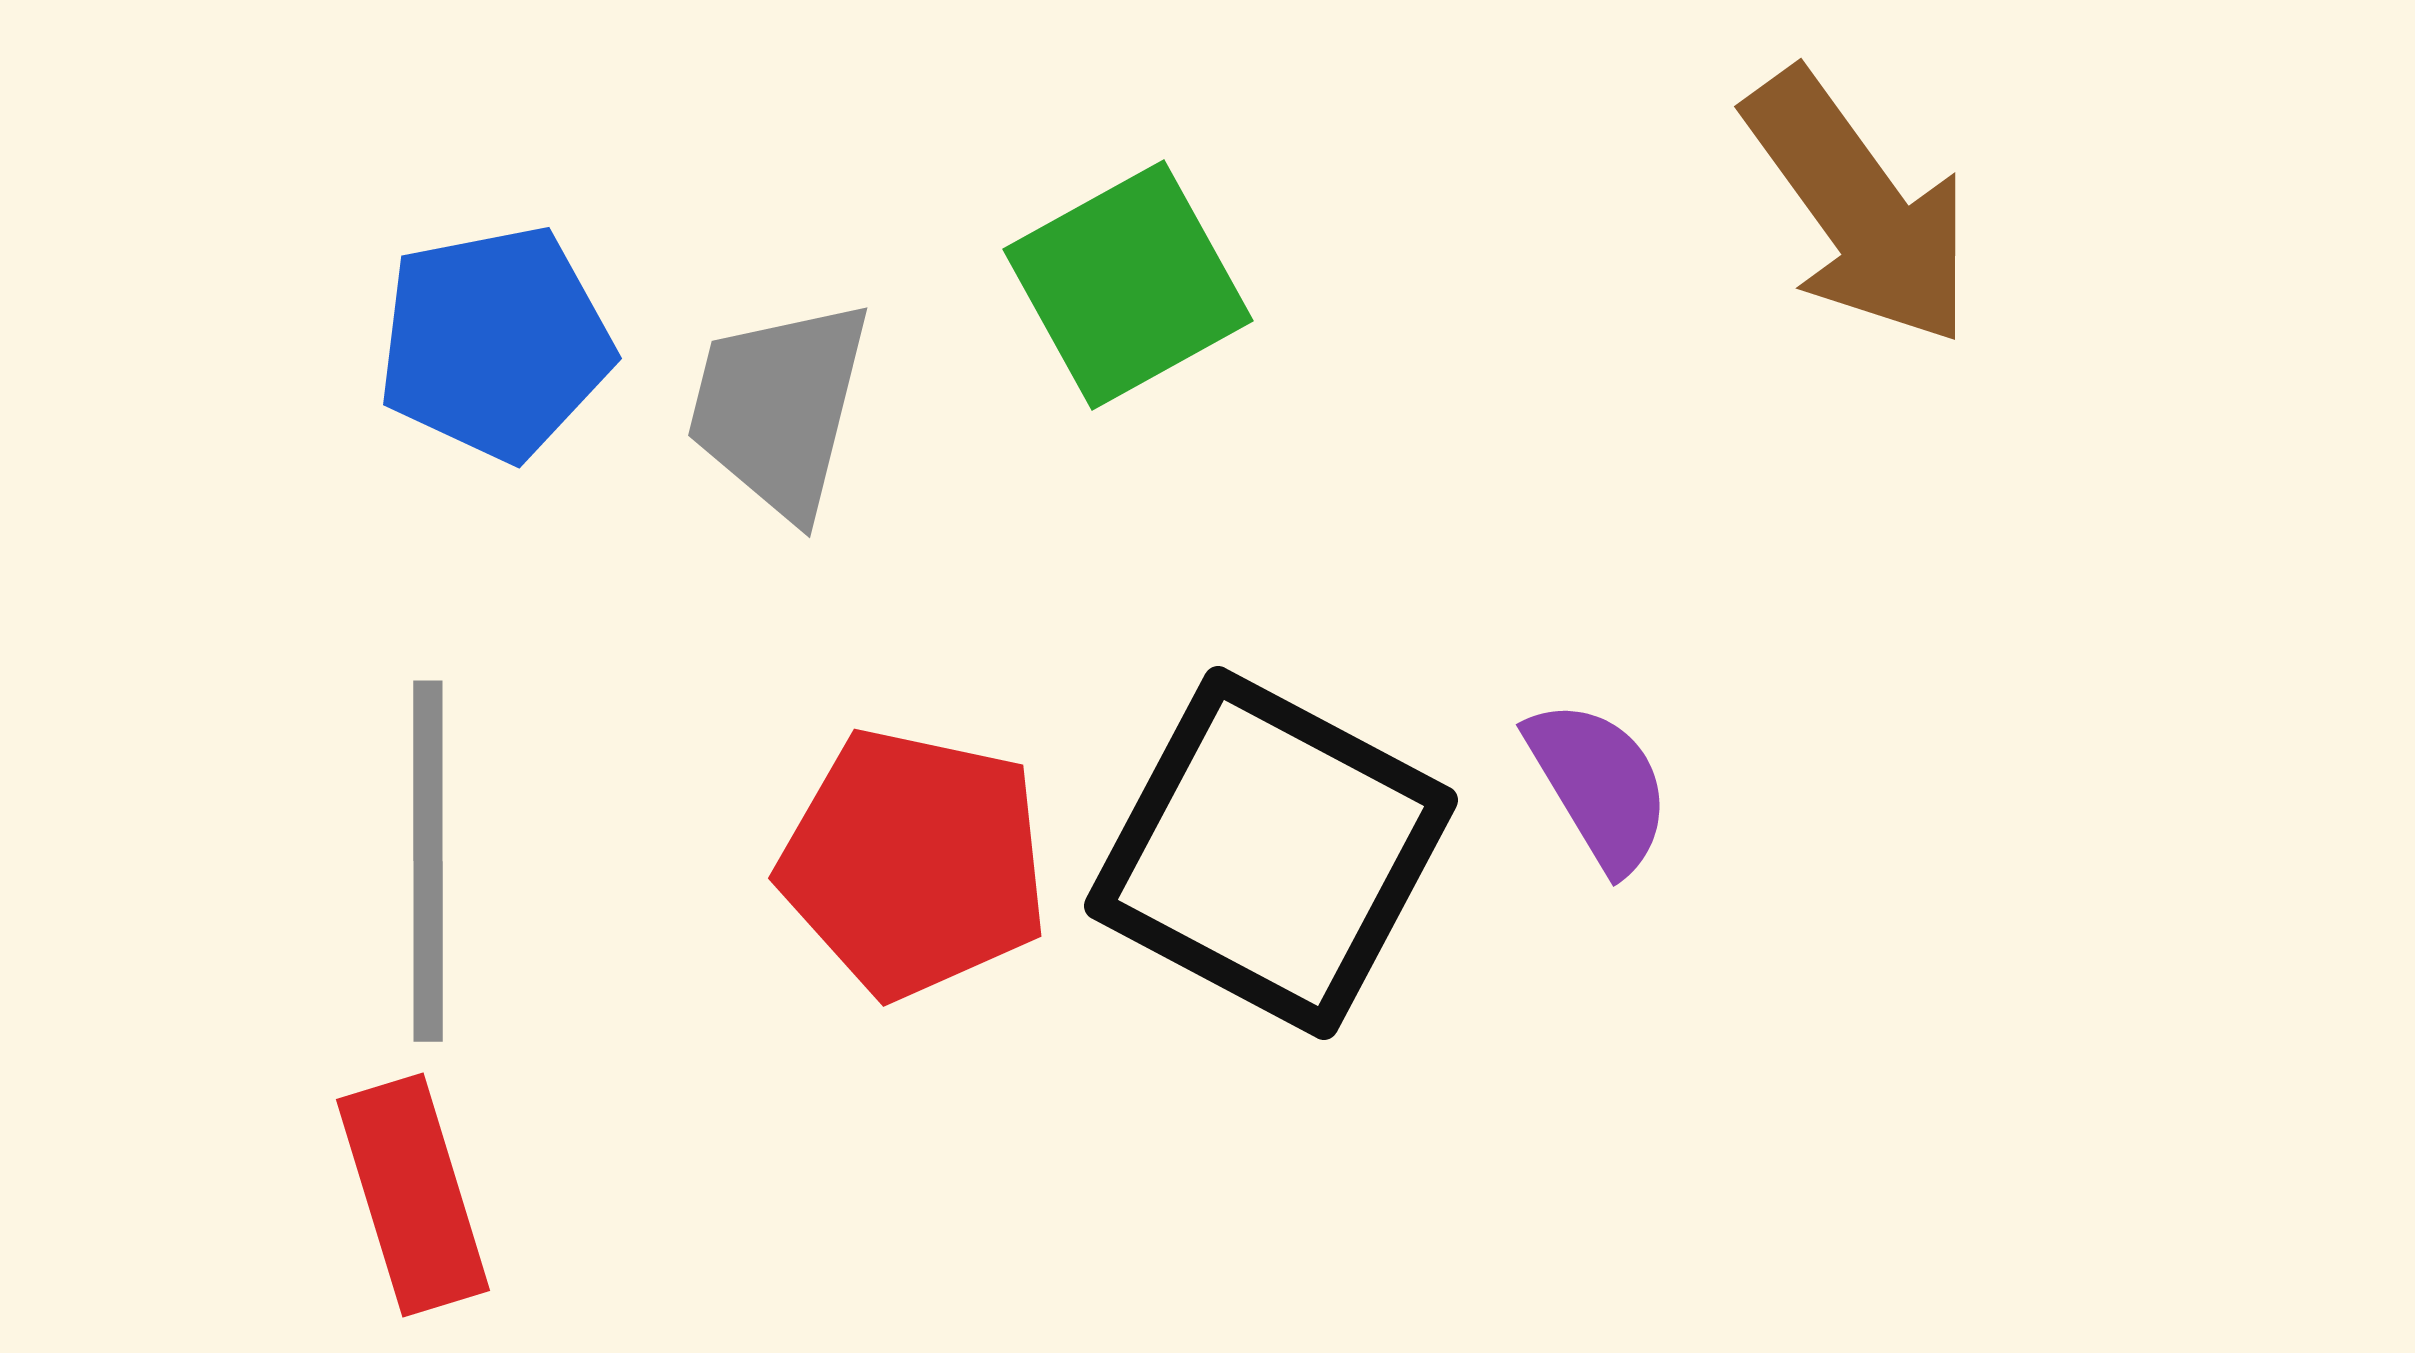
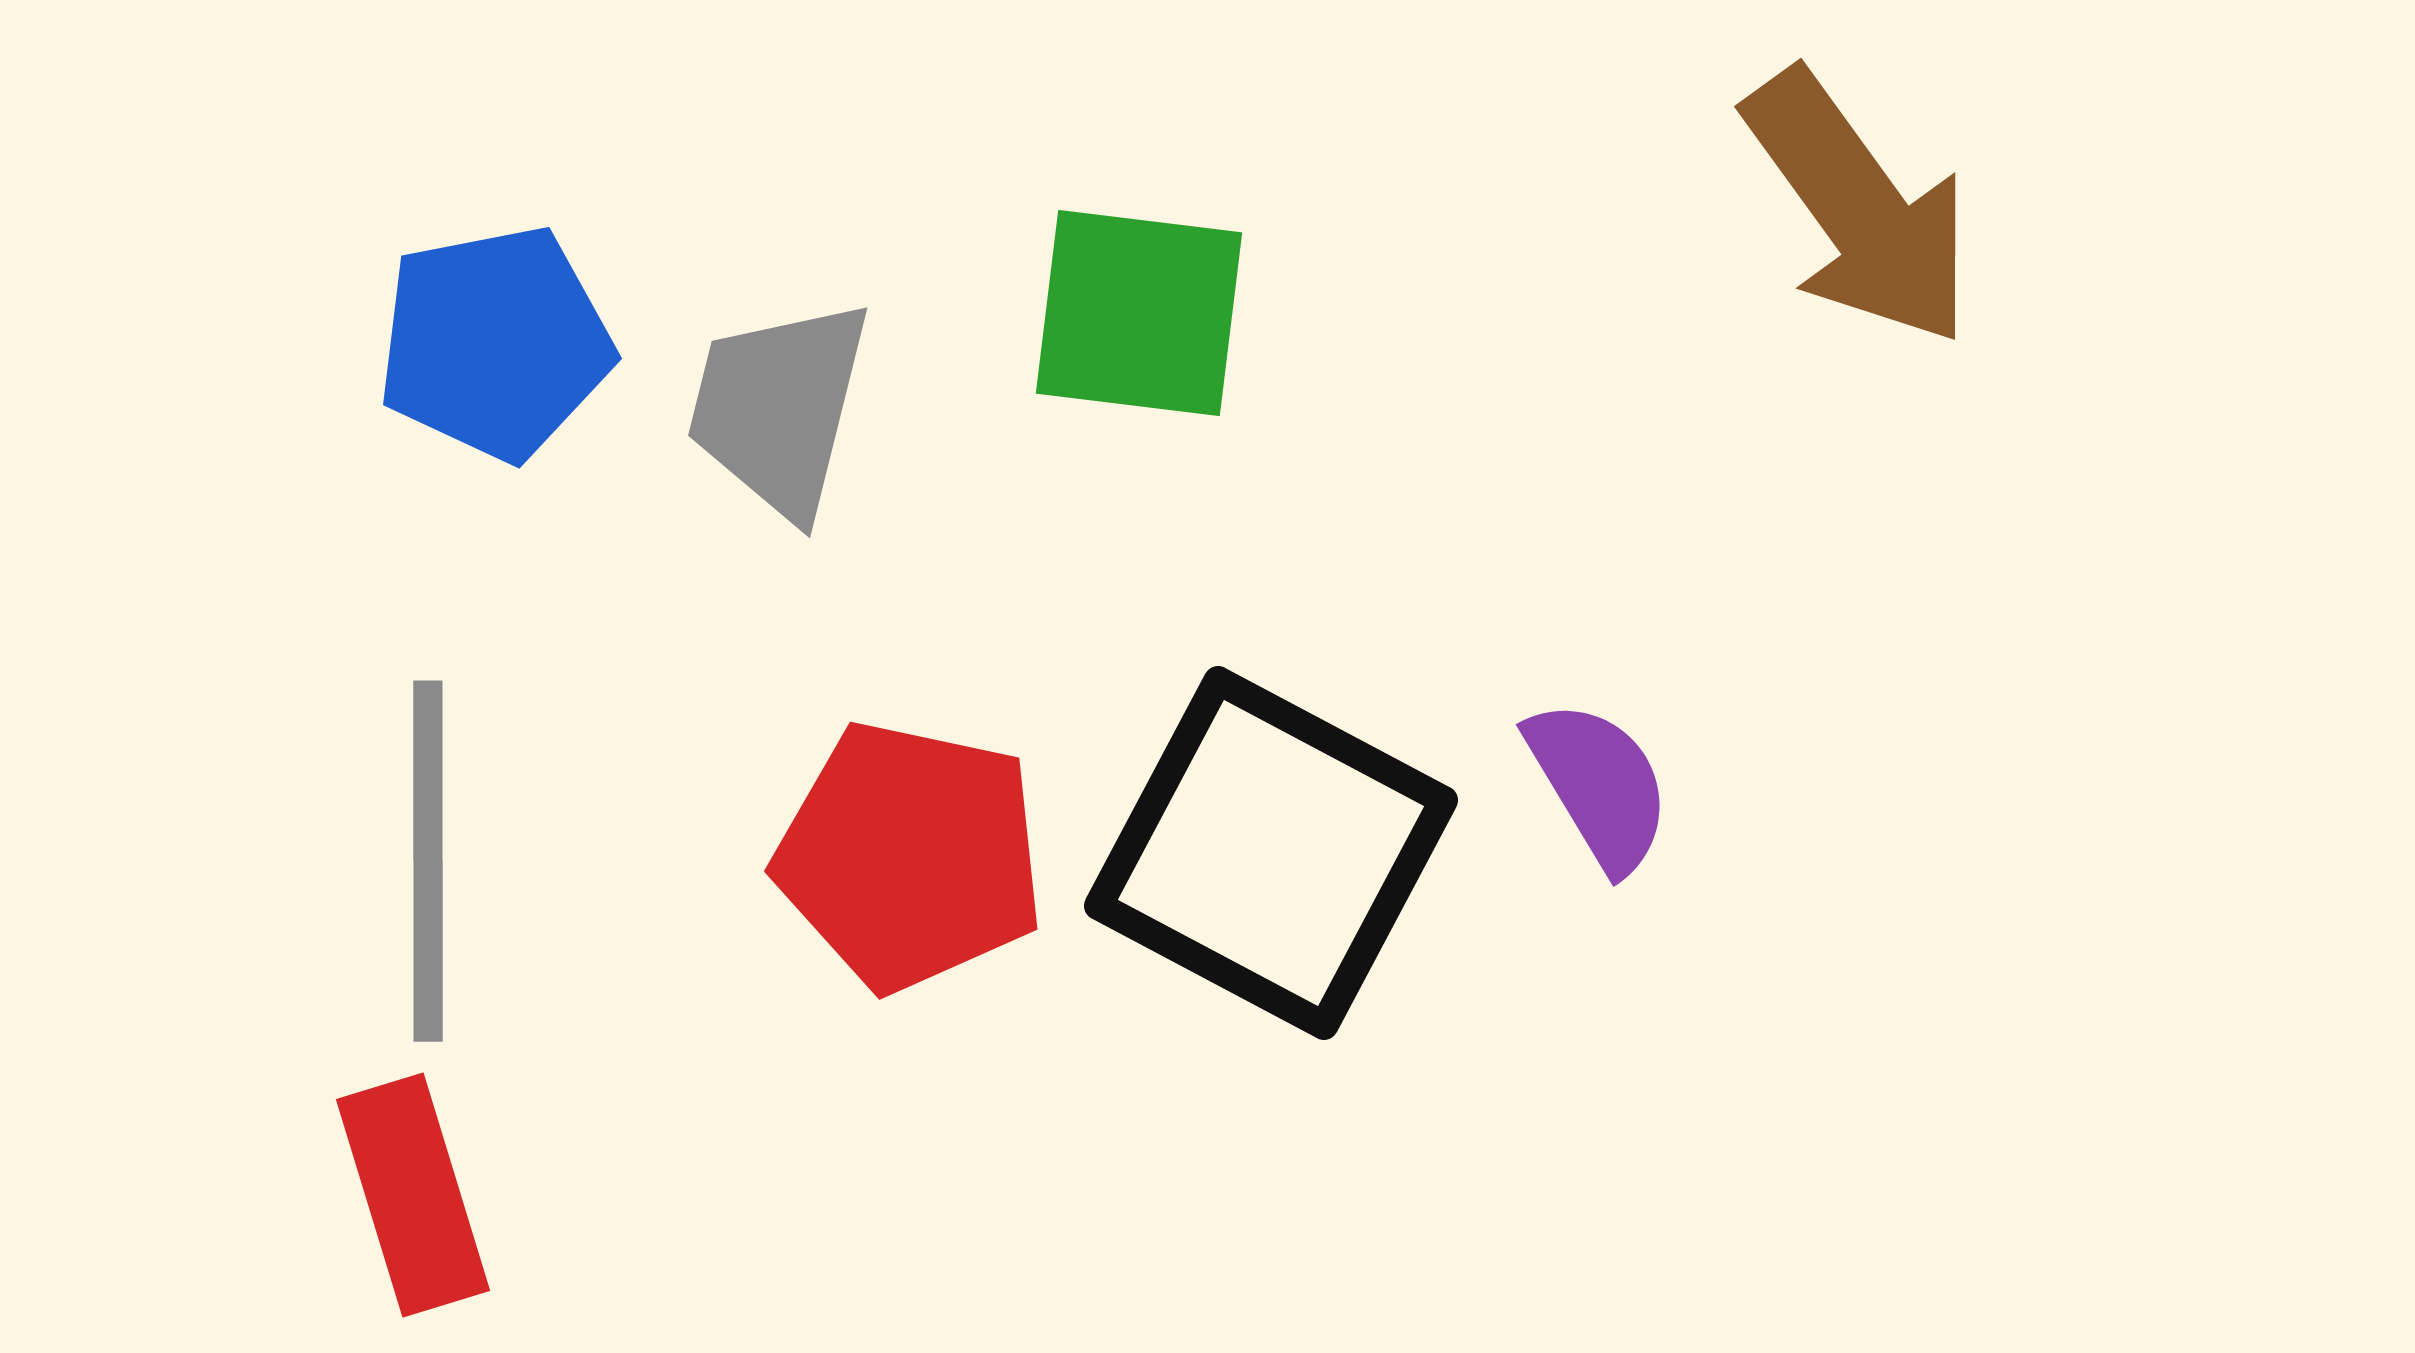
green square: moved 11 px right, 28 px down; rotated 36 degrees clockwise
red pentagon: moved 4 px left, 7 px up
